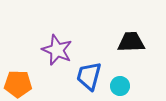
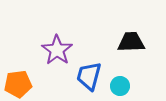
purple star: rotated 12 degrees clockwise
orange pentagon: rotated 8 degrees counterclockwise
